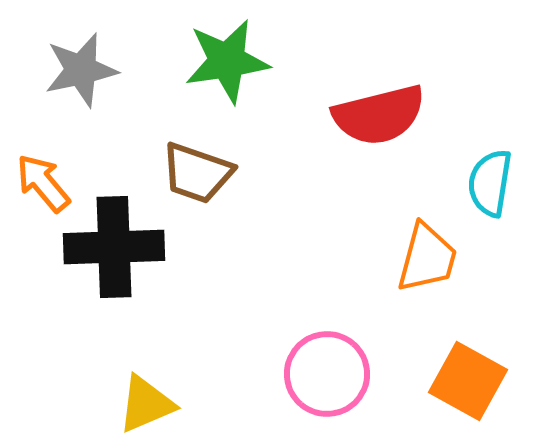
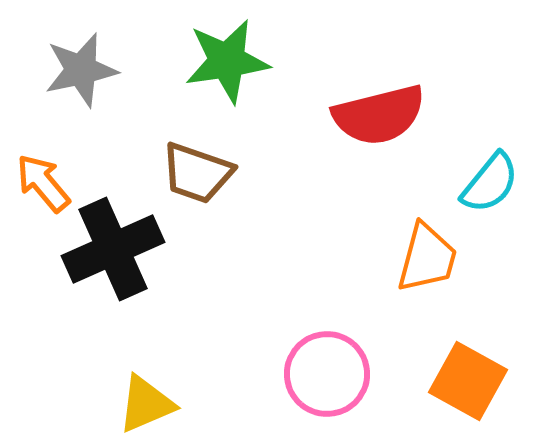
cyan semicircle: rotated 150 degrees counterclockwise
black cross: moved 1 px left, 2 px down; rotated 22 degrees counterclockwise
